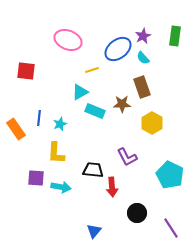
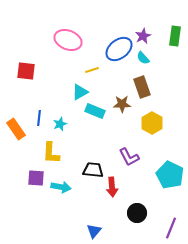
blue ellipse: moved 1 px right
yellow L-shape: moved 5 px left
purple L-shape: moved 2 px right
purple line: rotated 55 degrees clockwise
